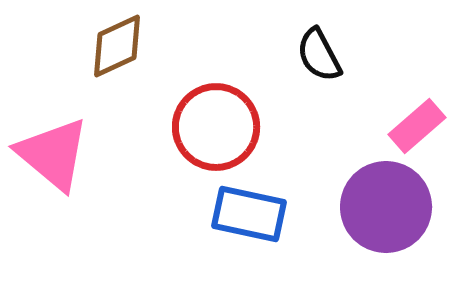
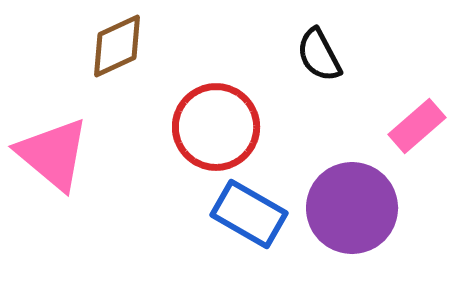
purple circle: moved 34 px left, 1 px down
blue rectangle: rotated 18 degrees clockwise
